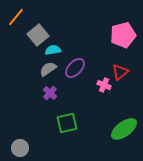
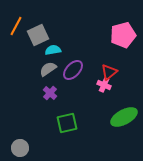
orange line: moved 9 px down; rotated 12 degrees counterclockwise
gray square: rotated 15 degrees clockwise
purple ellipse: moved 2 px left, 2 px down
red triangle: moved 11 px left
green ellipse: moved 12 px up; rotated 8 degrees clockwise
